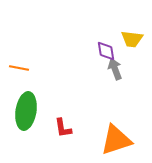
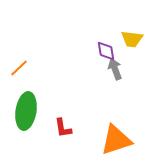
orange line: rotated 54 degrees counterclockwise
